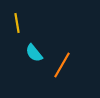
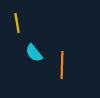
orange line: rotated 28 degrees counterclockwise
